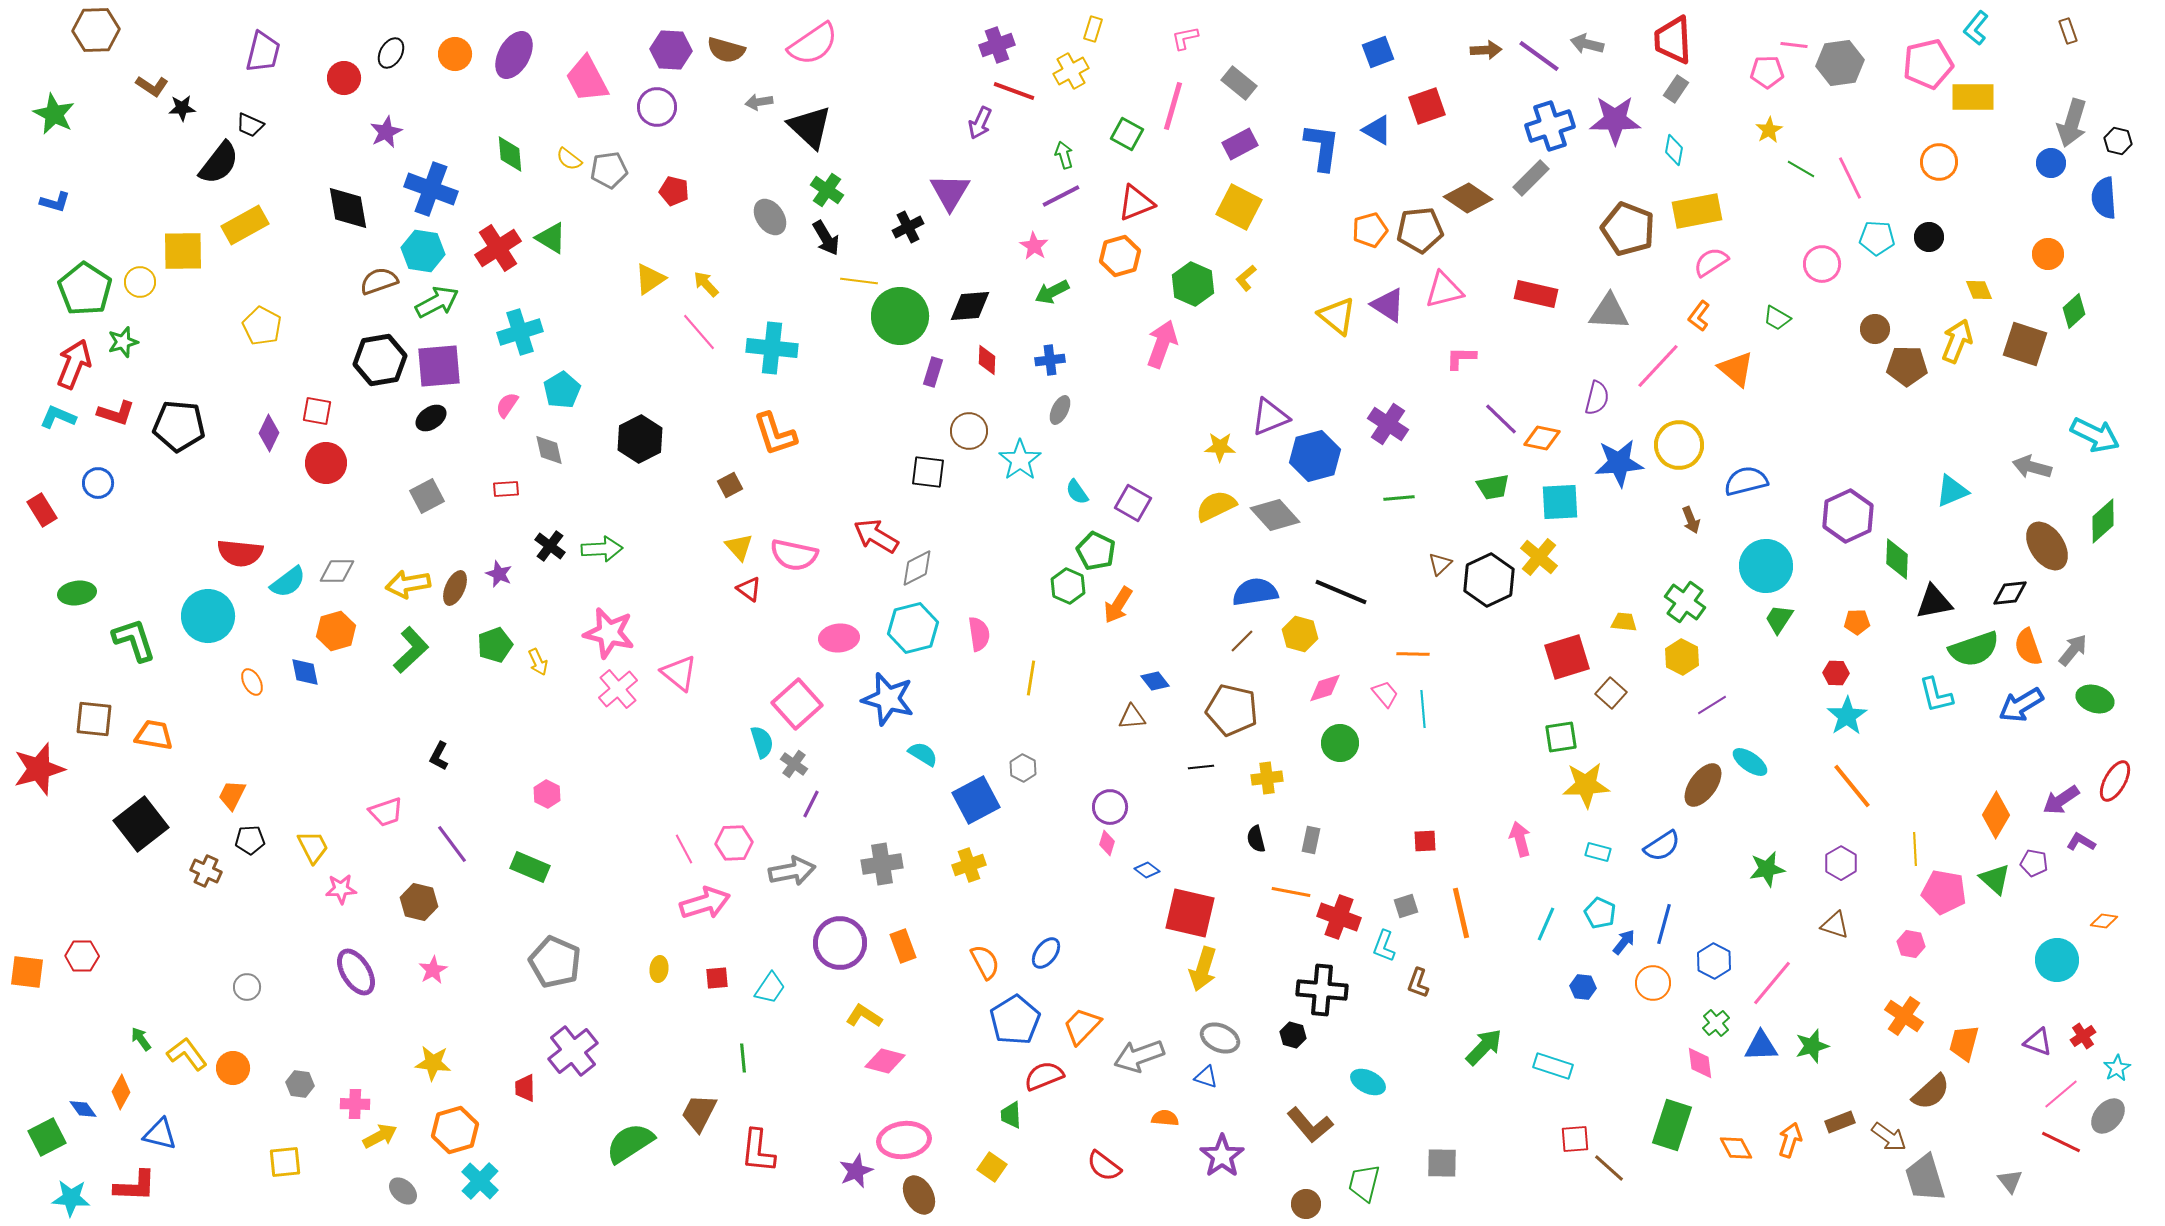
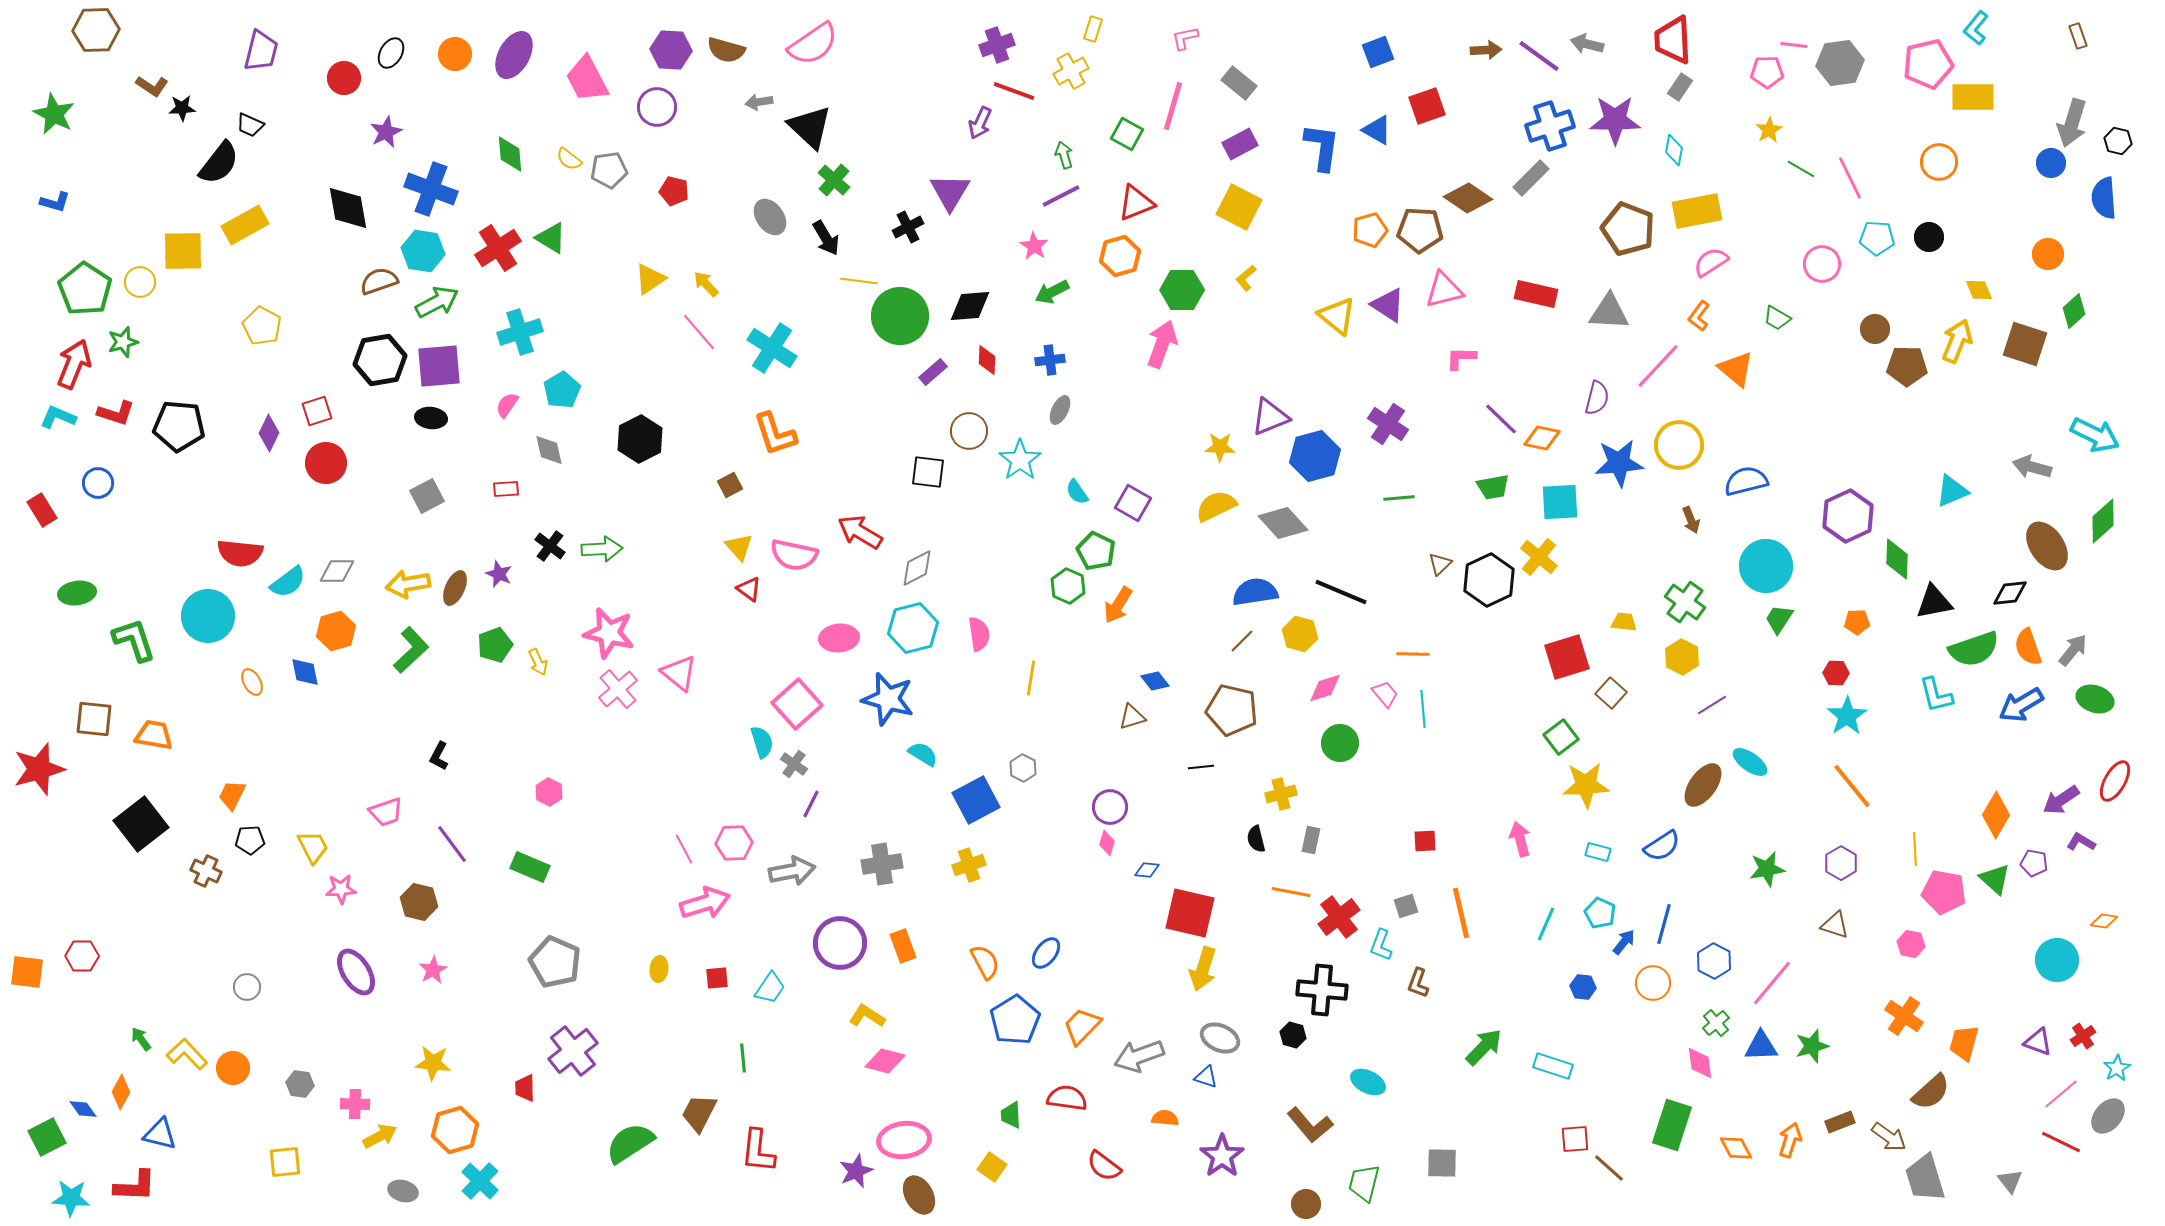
brown rectangle at (2068, 31): moved 10 px right, 5 px down
purple trapezoid at (263, 52): moved 2 px left, 1 px up
gray rectangle at (1676, 89): moved 4 px right, 2 px up
green cross at (827, 190): moved 7 px right, 10 px up; rotated 8 degrees clockwise
brown pentagon at (1420, 230): rotated 9 degrees clockwise
green hexagon at (1193, 284): moved 11 px left, 6 px down; rotated 24 degrees counterclockwise
cyan cross at (772, 348): rotated 27 degrees clockwise
purple rectangle at (933, 372): rotated 32 degrees clockwise
red square at (317, 411): rotated 28 degrees counterclockwise
black ellipse at (431, 418): rotated 40 degrees clockwise
gray diamond at (1275, 515): moved 8 px right, 8 px down
red arrow at (876, 536): moved 16 px left, 4 px up
brown triangle at (1132, 717): rotated 12 degrees counterclockwise
green square at (1561, 737): rotated 28 degrees counterclockwise
yellow cross at (1267, 778): moved 14 px right, 16 px down; rotated 8 degrees counterclockwise
pink hexagon at (547, 794): moved 2 px right, 2 px up
blue diamond at (1147, 870): rotated 30 degrees counterclockwise
red cross at (1339, 917): rotated 33 degrees clockwise
cyan L-shape at (1384, 946): moved 3 px left, 1 px up
yellow L-shape at (864, 1016): moved 3 px right
yellow L-shape at (187, 1054): rotated 6 degrees counterclockwise
red semicircle at (1044, 1076): moved 23 px right, 22 px down; rotated 30 degrees clockwise
gray ellipse at (403, 1191): rotated 28 degrees counterclockwise
